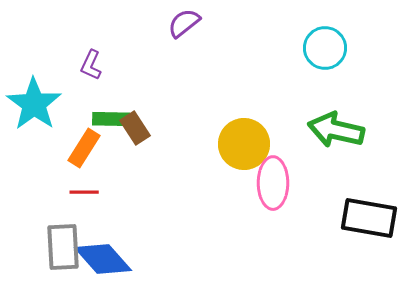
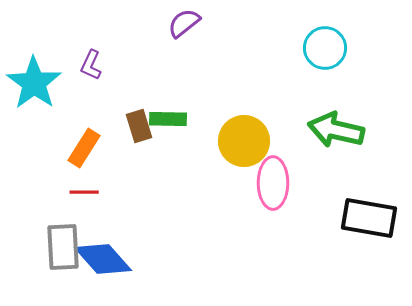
cyan star: moved 21 px up
green rectangle: moved 57 px right
brown rectangle: moved 4 px right, 2 px up; rotated 16 degrees clockwise
yellow circle: moved 3 px up
